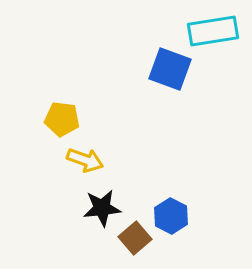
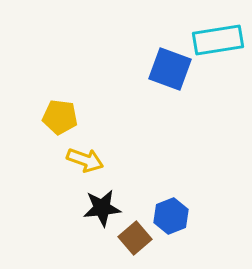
cyan rectangle: moved 5 px right, 9 px down
yellow pentagon: moved 2 px left, 2 px up
blue hexagon: rotated 12 degrees clockwise
